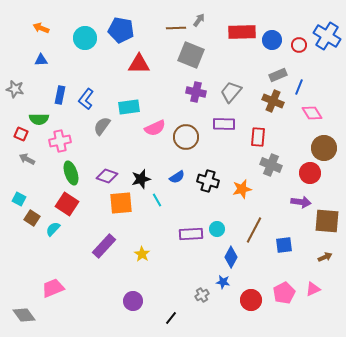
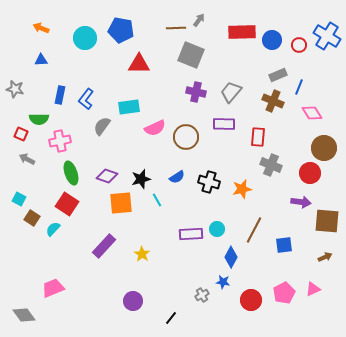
black cross at (208, 181): moved 1 px right, 1 px down
